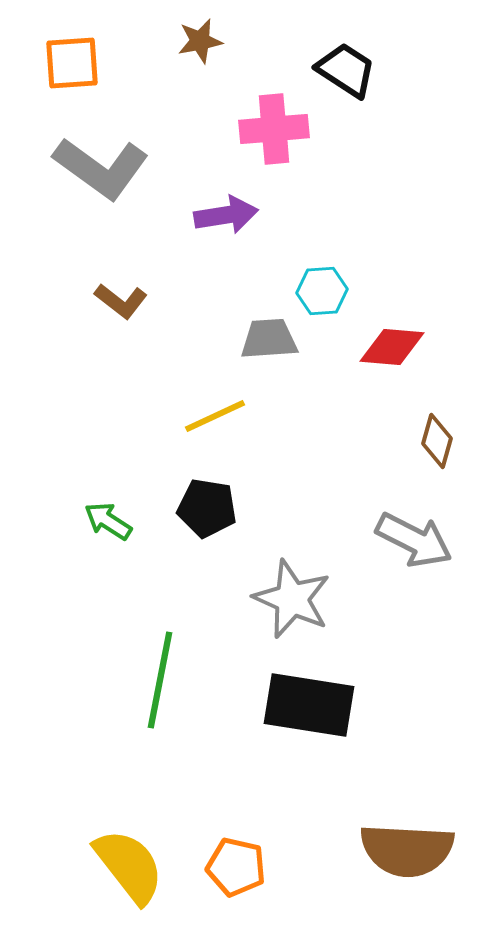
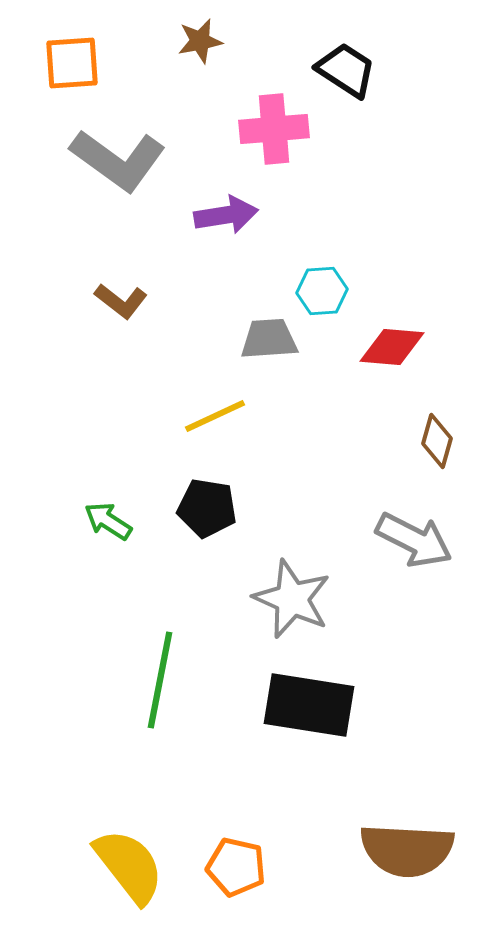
gray L-shape: moved 17 px right, 8 px up
